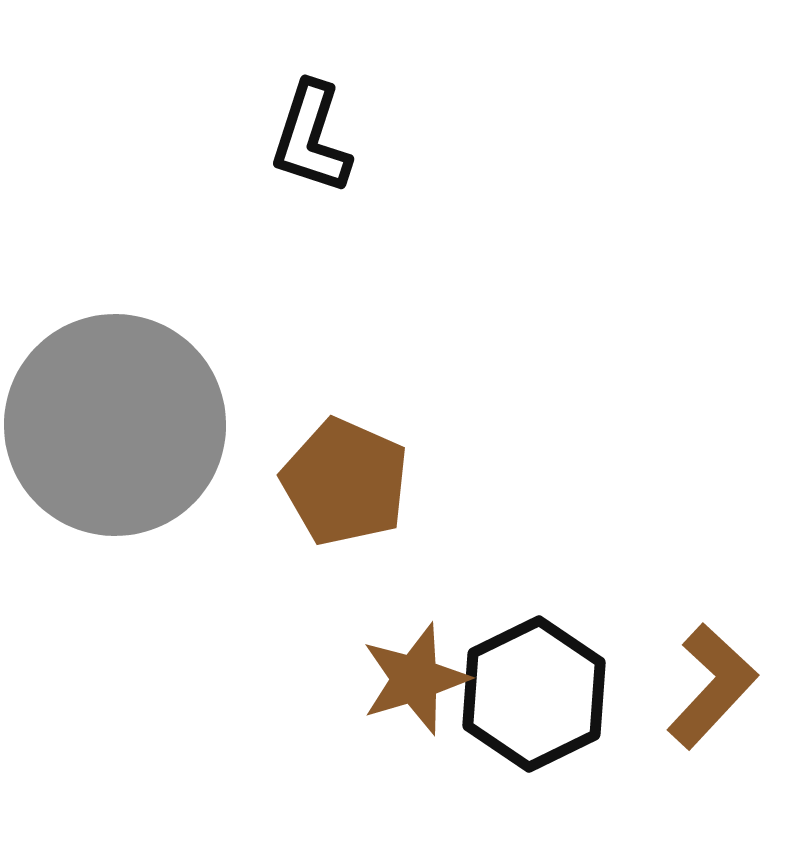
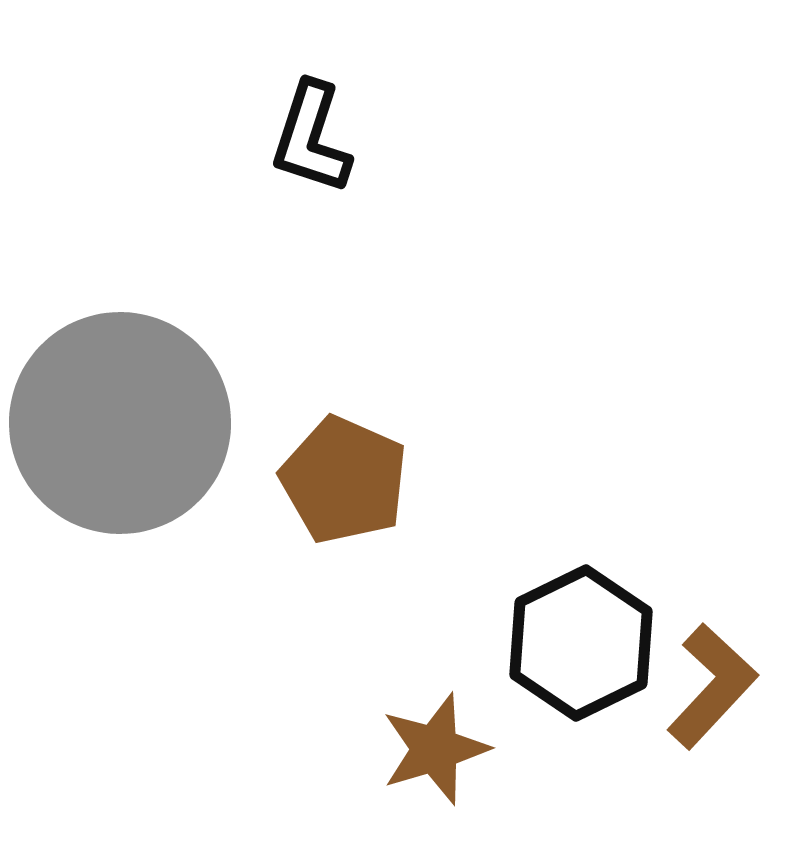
gray circle: moved 5 px right, 2 px up
brown pentagon: moved 1 px left, 2 px up
brown star: moved 20 px right, 70 px down
black hexagon: moved 47 px right, 51 px up
